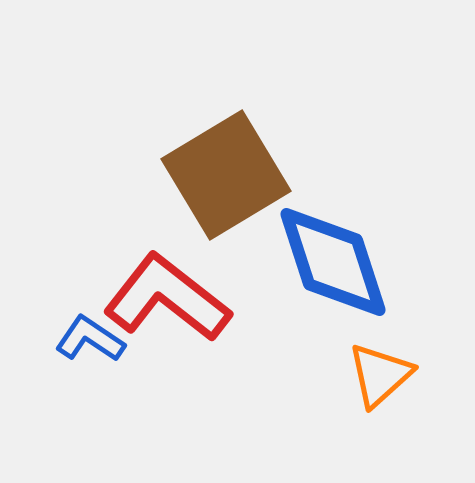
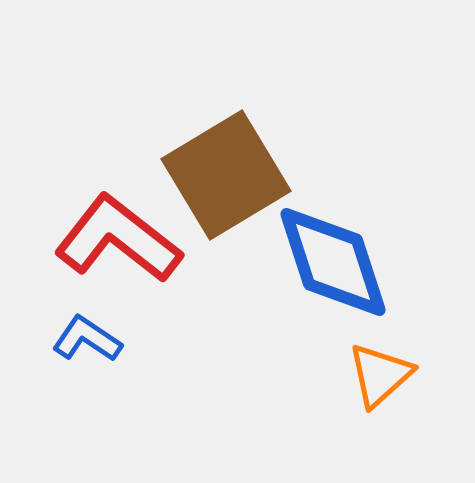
red L-shape: moved 49 px left, 59 px up
blue L-shape: moved 3 px left
